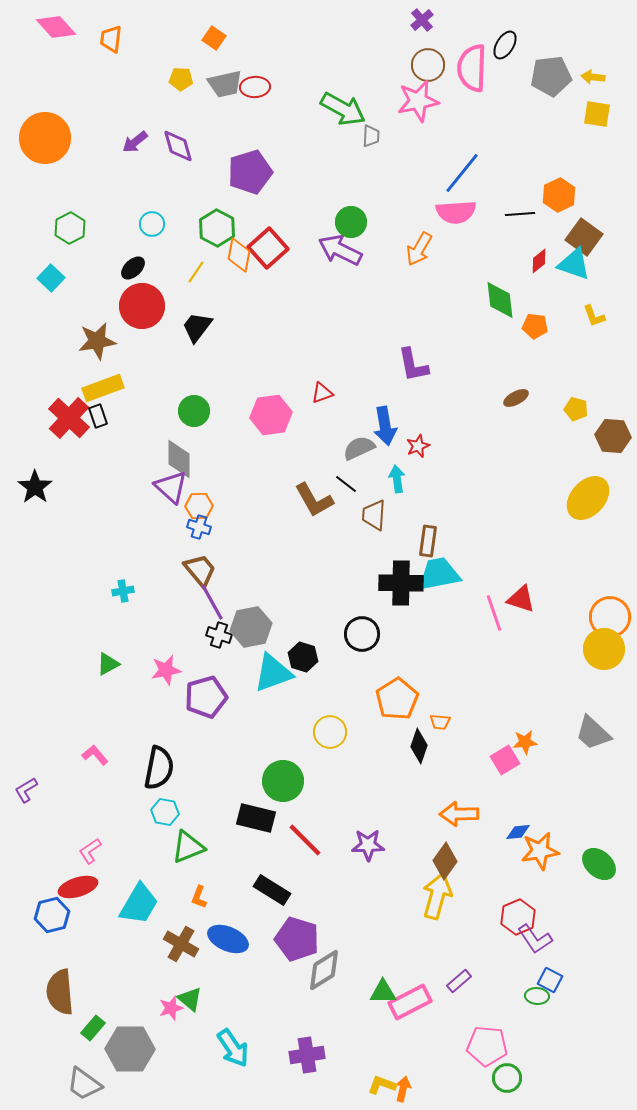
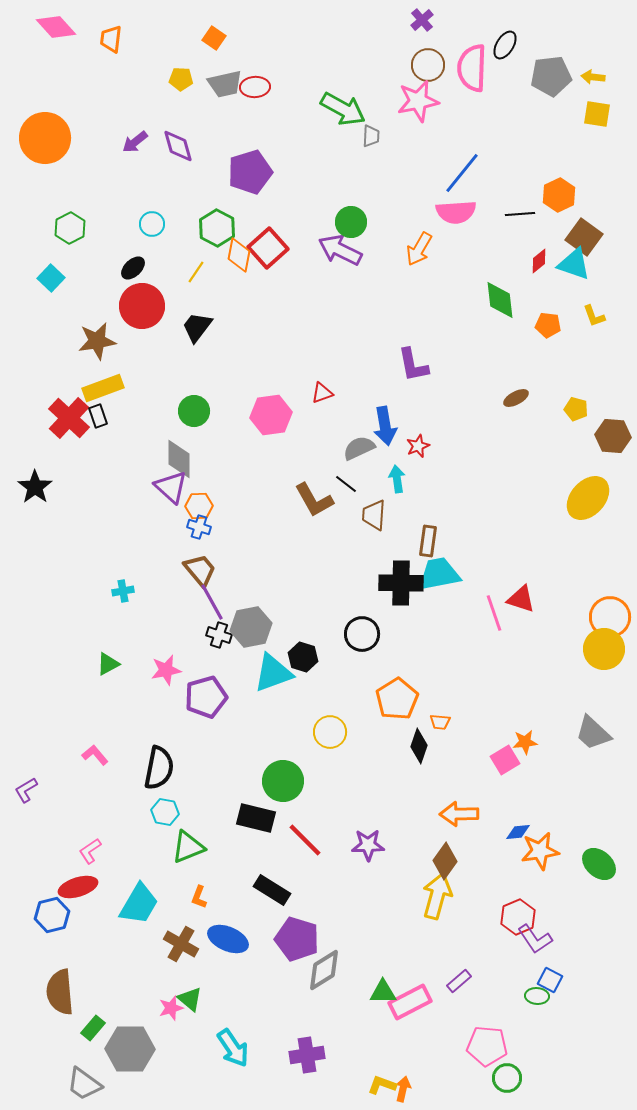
orange pentagon at (535, 326): moved 13 px right, 1 px up
